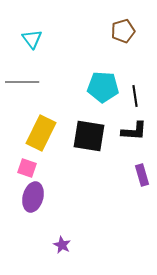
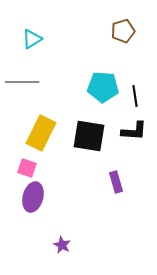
cyan triangle: rotated 35 degrees clockwise
purple rectangle: moved 26 px left, 7 px down
